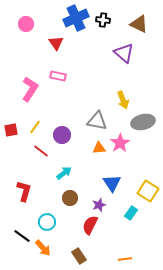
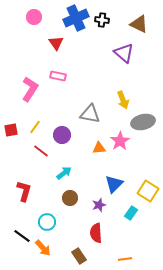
black cross: moved 1 px left
pink circle: moved 8 px right, 7 px up
gray triangle: moved 7 px left, 7 px up
pink star: moved 2 px up
blue triangle: moved 2 px right, 1 px down; rotated 18 degrees clockwise
red semicircle: moved 6 px right, 8 px down; rotated 30 degrees counterclockwise
